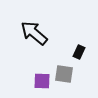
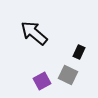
gray square: moved 4 px right, 1 px down; rotated 18 degrees clockwise
purple square: rotated 30 degrees counterclockwise
